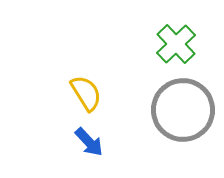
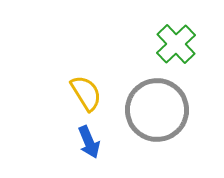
gray circle: moved 26 px left
blue arrow: rotated 20 degrees clockwise
